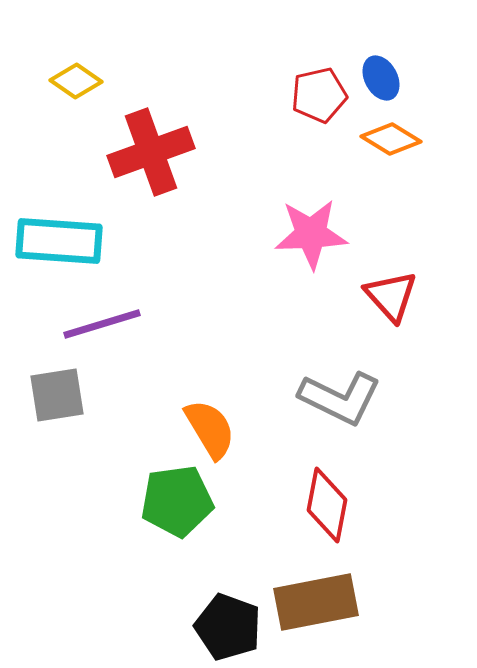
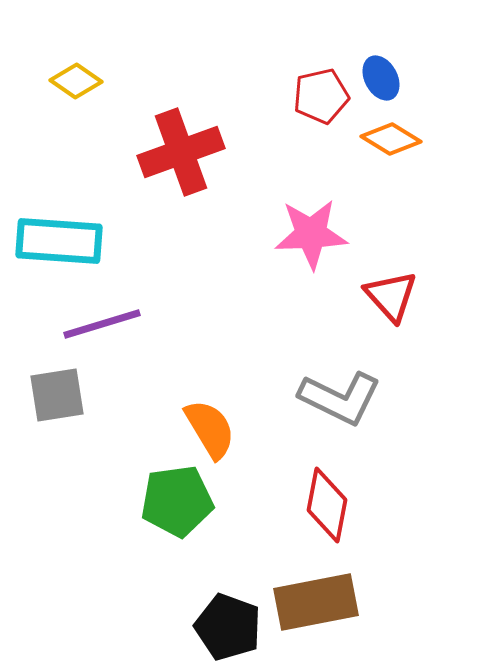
red pentagon: moved 2 px right, 1 px down
red cross: moved 30 px right
